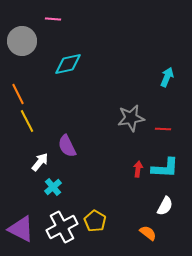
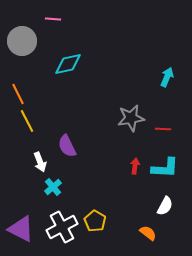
white arrow: rotated 120 degrees clockwise
red arrow: moved 3 px left, 3 px up
